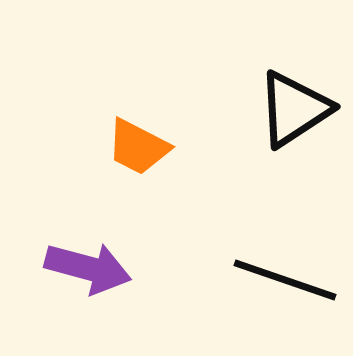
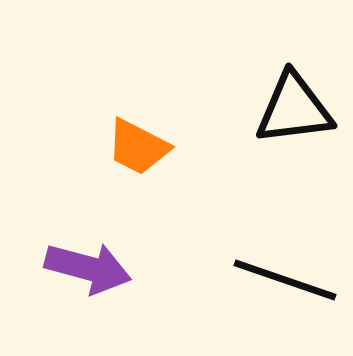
black triangle: rotated 26 degrees clockwise
